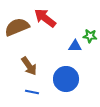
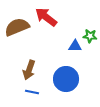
red arrow: moved 1 px right, 1 px up
brown arrow: moved 4 px down; rotated 54 degrees clockwise
